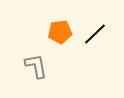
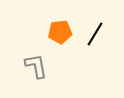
black line: rotated 15 degrees counterclockwise
